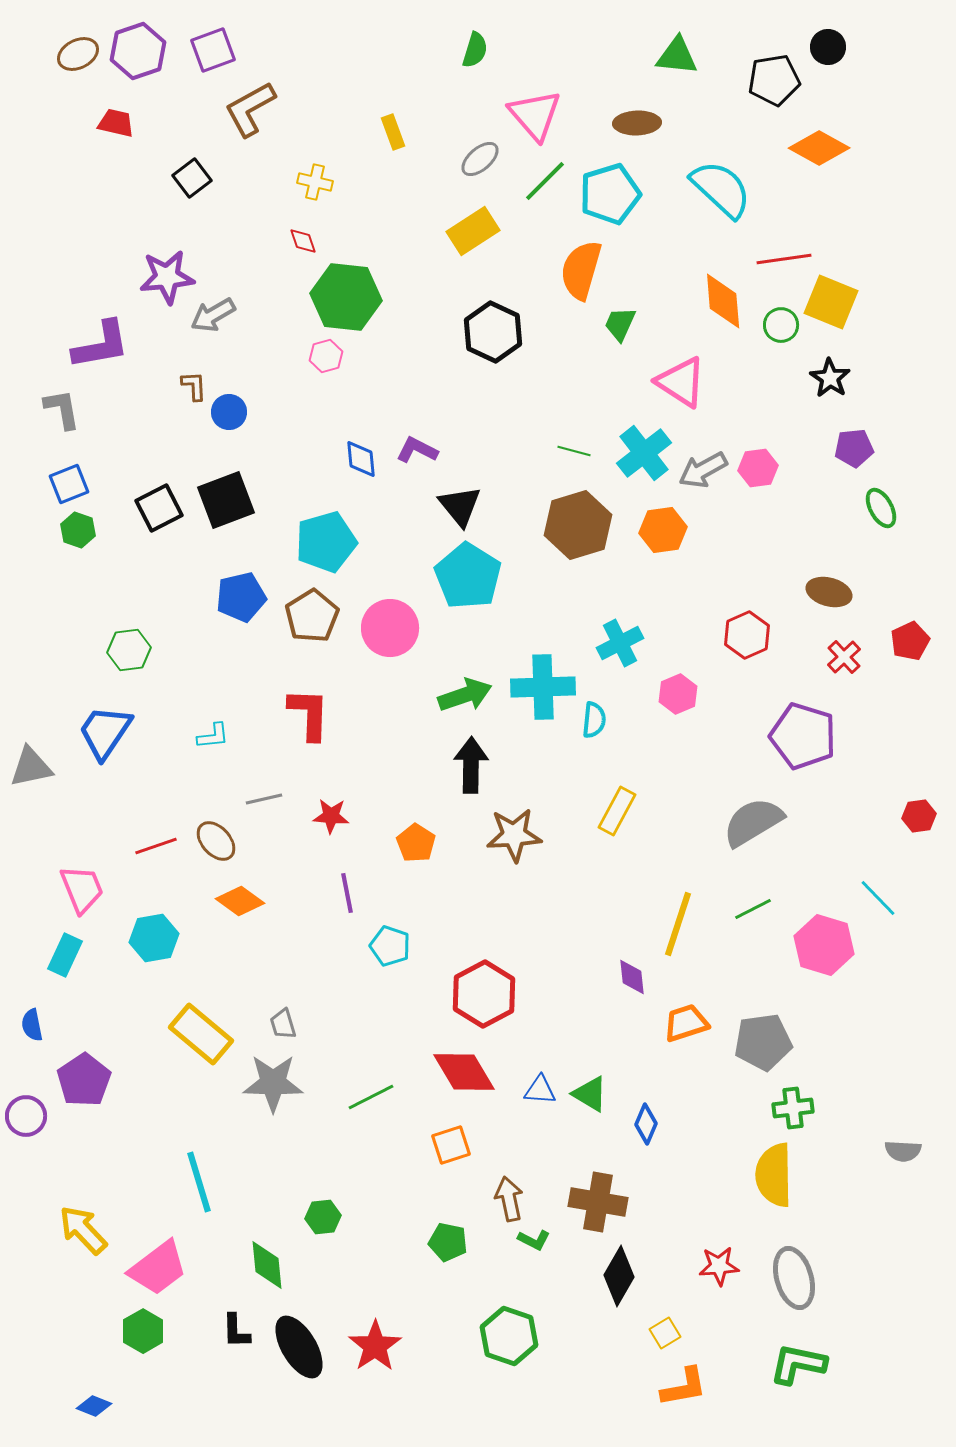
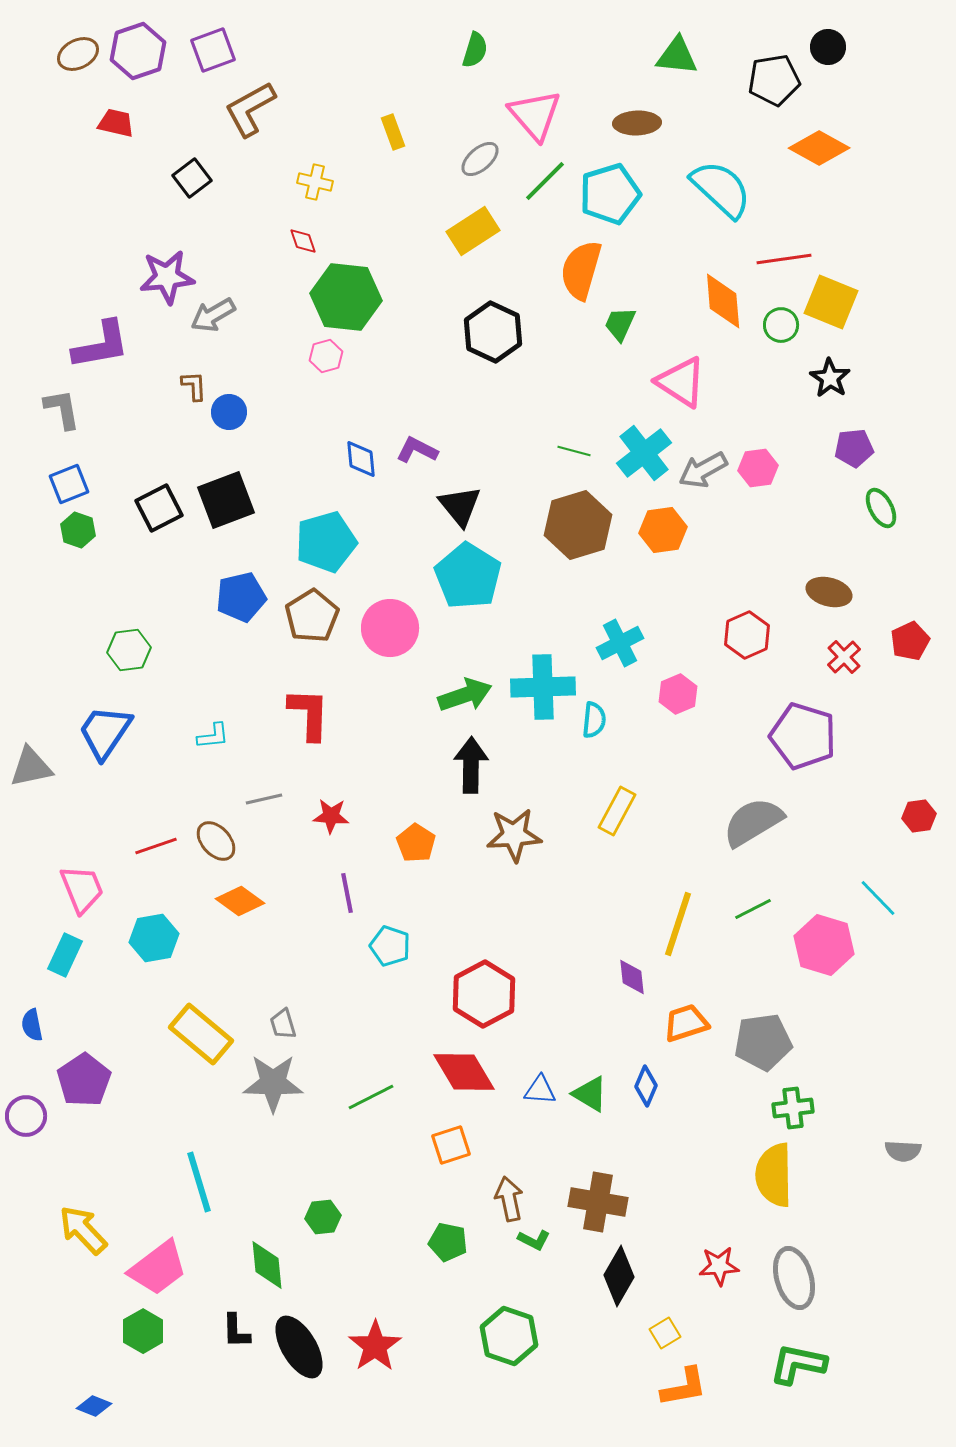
blue diamond at (646, 1124): moved 38 px up
